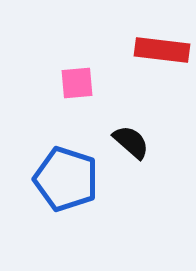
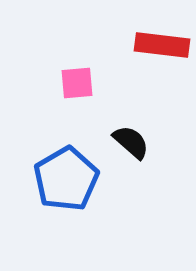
red rectangle: moved 5 px up
blue pentagon: rotated 24 degrees clockwise
